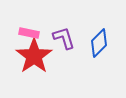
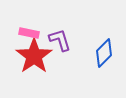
purple L-shape: moved 4 px left, 2 px down
blue diamond: moved 5 px right, 10 px down
